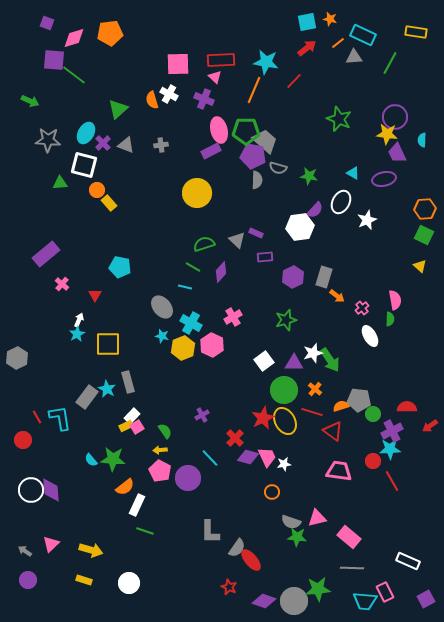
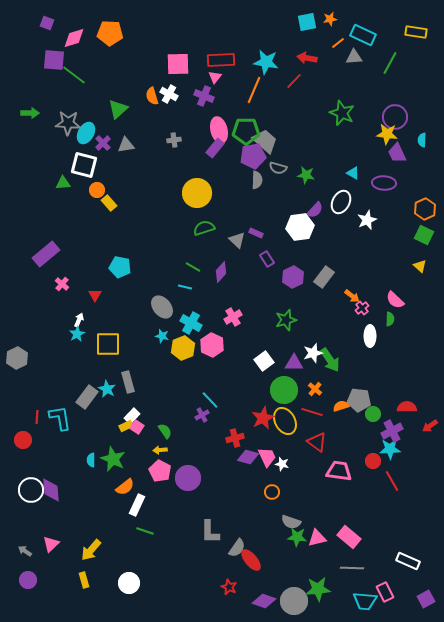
orange star at (330, 19): rotated 24 degrees counterclockwise
orange pentagon at (110, 33): rotated 10 degrees clockwise
red arrow at (307, 48): moved 10 px down; rotated 132 degrees counterclockwise
pink triangle at (215, 77): rotated 24 degrees clockwise
purple cross at (204, 99): moved 3 px up
orange semicircle at (152, 100): moved 4 px up
green arrow at (30, 101): moved 12 px down; rotated 24 degrees counterclockwise
green star at (339, 119): moved 3 px right, 6 px up
gray star at (48, 140): moved 20 px right, 17 px up
gray triangle at (126, 145): rotated 30 degrees counterclockwise
gray cross at (161, 145): moved 13 px right, 5 px up
purple rectangle at (211, 151): moved 4 px right, 3 px up; rotated 24 degrees counterclockwise
purple pentagon at (253, 156): rotated 20 degrees counterclockwise
green star at (309, 176): moved 3 px left, 1 px up
purple ellipse at (384, 179): moved 4 px down; rotated 15 degrees clockwise
green triangle at (60, 183): moved 3 px right
orange hexagon at (425, 209): rotated 20 degrees counterclockwise
green semicircle at (204, 244): moved 16 px up
purple rectangle at (265, 257): moved 2 px right, 2 px down; rotated 63 degrees clockwise
gray rectangle at (324, 277): rotated 20 degrees clockwise
orange arrow at (337, 296): moved 15 px right
pink semicircle at (395, 300): rotated 144 degrees clockwise
white ellipse at (370, 336): rotated 30 degrees clockwise
red line at (37, 417): rotated 32 degrees clockwise
pink square at (137, 427): rotated 24 degrees counterclockwise
red triangle at (333, 431): moved 16 px left, 11 px down
red cross at (235, 438): rotated 30 degrees clockwise
cyan line at (210, 458): moved 58 px up
green star at (113, 459): rotated 20 degrees clockwise
cyan semicircle at (91, 460): rotated 40 degrees clockwise
white star at (284, 464): moved 2 px left; rotated 24 degrees clockwise
pink triangle at (317, 518): moved 20 px down
yellow arrow at (91, 550): rotated 115 degrees clockwise
yellow rectangle at (84, 580): rotated 56 degrees clockwise
